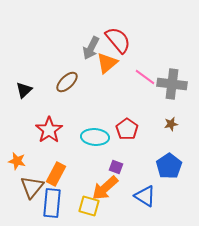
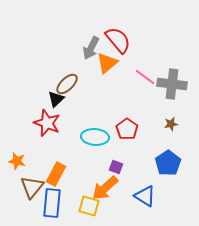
brown ellipse: moved 2 px down
black triangle: moved 32 px right, 9 px down
red star: moved 2 px left, 7 px up; rotated 16 degrees counterclockwise
blue pentagon: moved 1 px left, 3 px up
